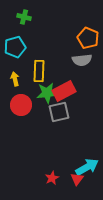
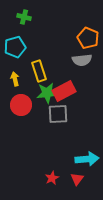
yellow rectangle: rotated 20 degrees counterclockwise
gray square: moved 1 px left, 2 px down; rotated 10 degrees clockwise
cyan arrow: moved 8 px up; rotated 25 degrees clockwise
